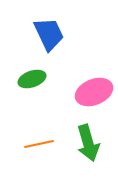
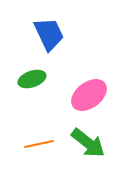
pink ellipse: moved 5 px left, 3 px down; rotated 15 degrees counterclockwise
green arrow: rotated 36 degrees counterclockwise
